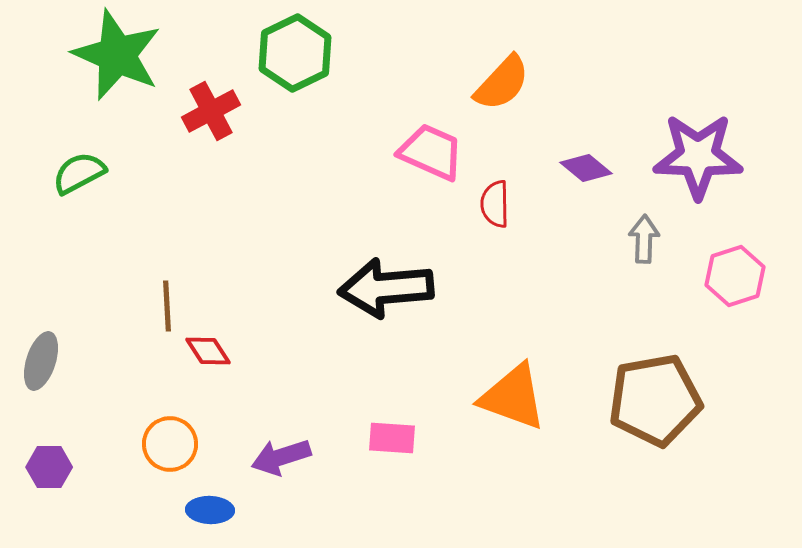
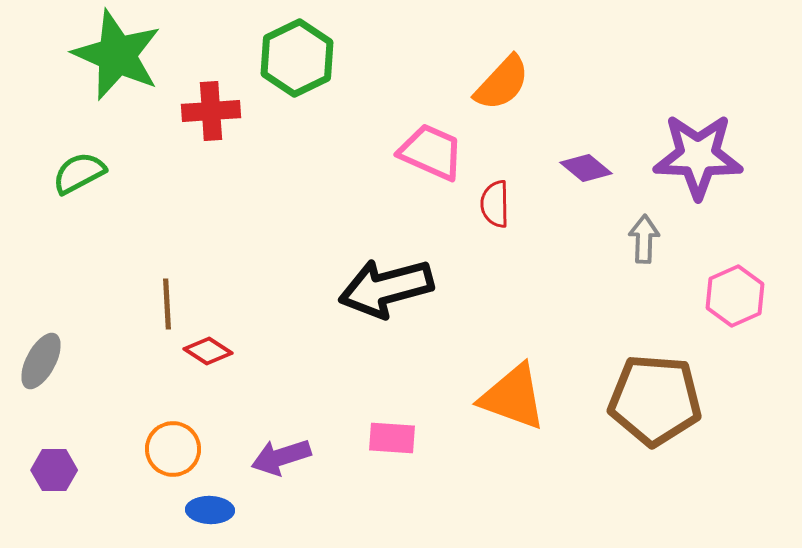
green hexagon: moved 2 px right, 5 px down
red cross: rotated 24 degrees clockwise
pink hexagon: moved 20 px down; rotated 6 degrees counterclockwise
black arrow: rotated 10 degrees counterclockwise
brown line: moved 2 px up
red diamond: rotated 24 degrees counterclockwise
gray ellipse: rotated 10 degrees clockwise
brown pentagon: rotated 14 degrees clockwise
orange circle: moved 3 px right, 5 px down
purple hexagon: moved 5 px right, 3 px down
